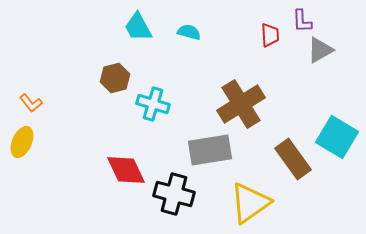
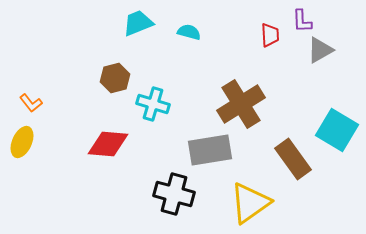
cyan trapezoid: moved 4 px up; rotated 96 degrees clockwise
cyan square: moved 7 px up
red diamond: moved 18 px left, 26 px up; rotated 60 degrees counterclockwise
